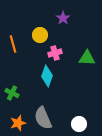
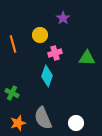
white circle: moved 3 px left, 1 px up
